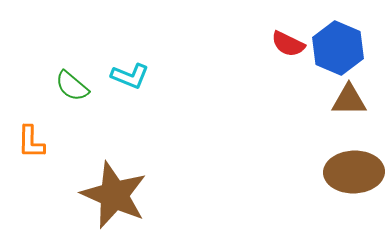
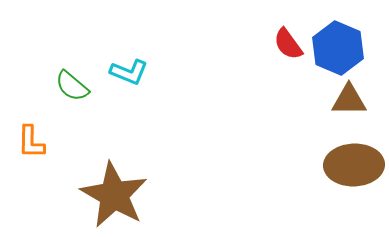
red semicircle: rotated 28 degrees clockwise
cyan L-shape: moved 1 px left, 4 px up
brown ellipse: moved 7 px up
brown star: rotated 6 degrees clockwise
